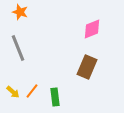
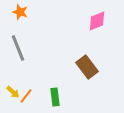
pink diamond: moved 5 px right, 8 px up
brown rectangle: rotated 60 degrees counterclockwise
orange line: moved 6 px left, 5 px down
